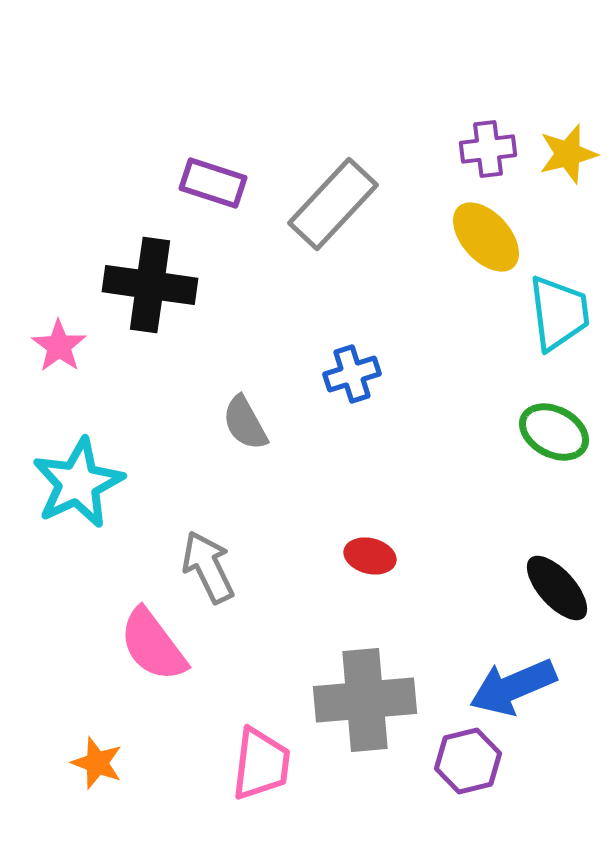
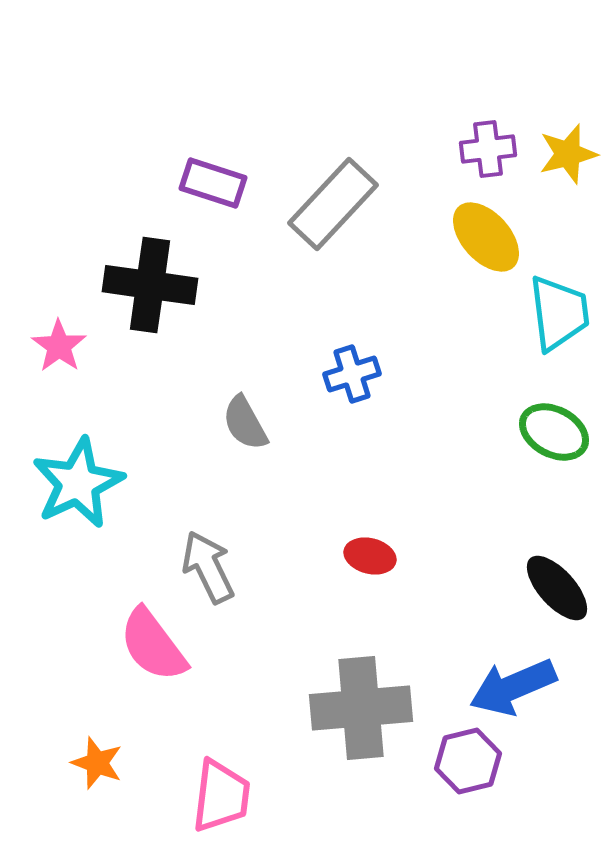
gray cross: moved 4 px left, 8 px down
pink trapezoid: moved 40 px left, 32 px down
